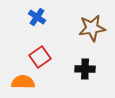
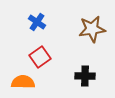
blue cross: moved 5 px down
brown star: moved 1 px down
black cross: moved 7 px down
